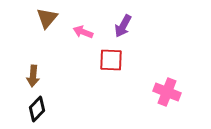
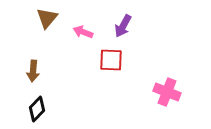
brown arrow: moved 5 px up
